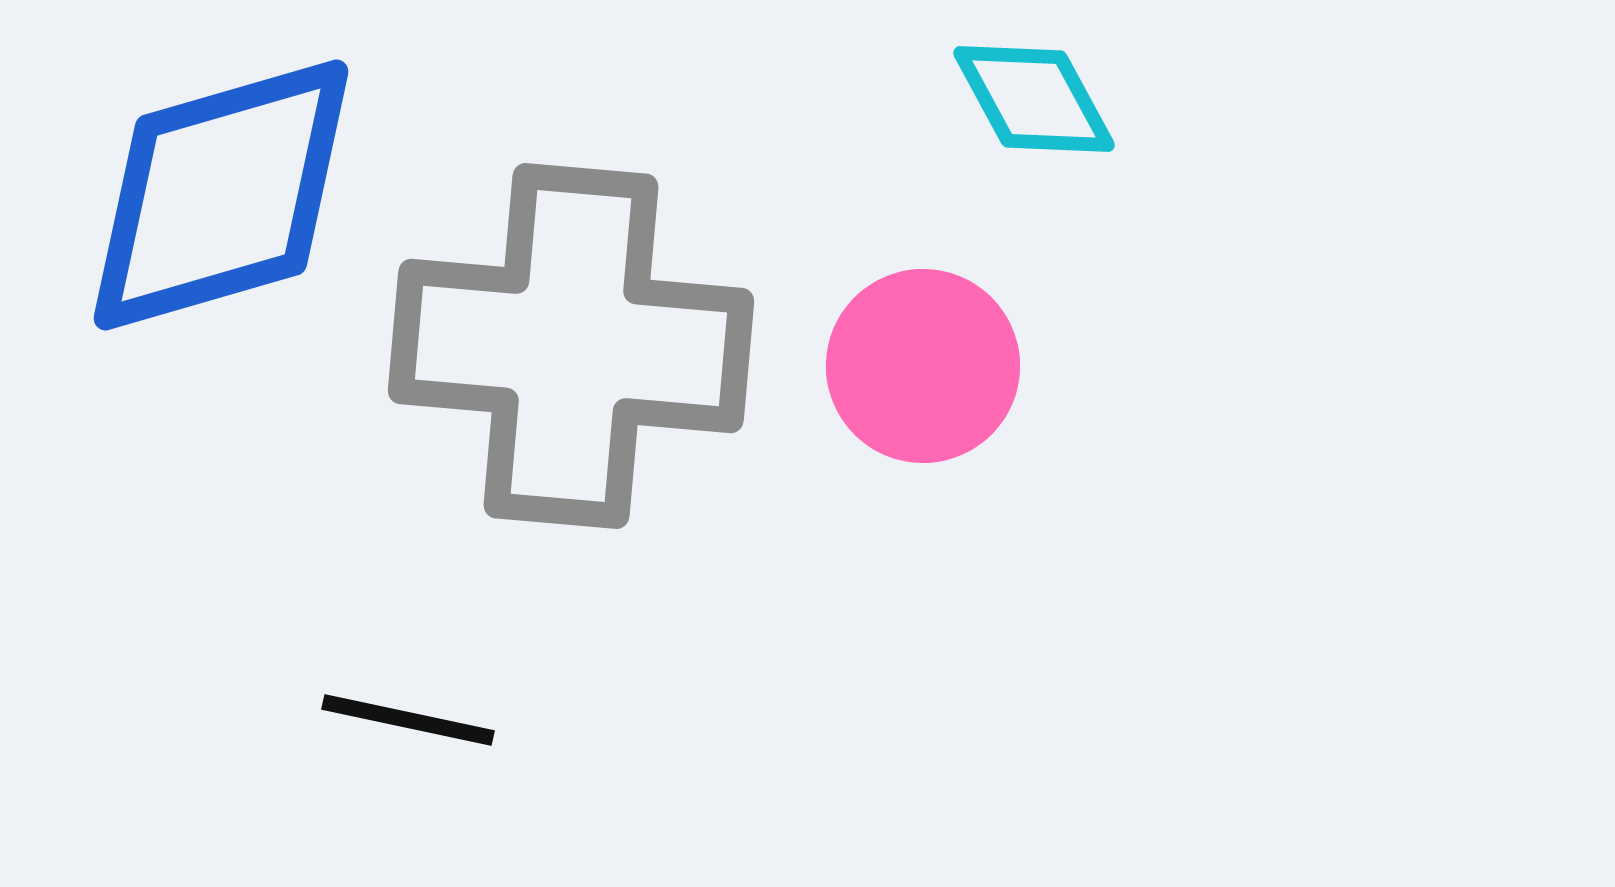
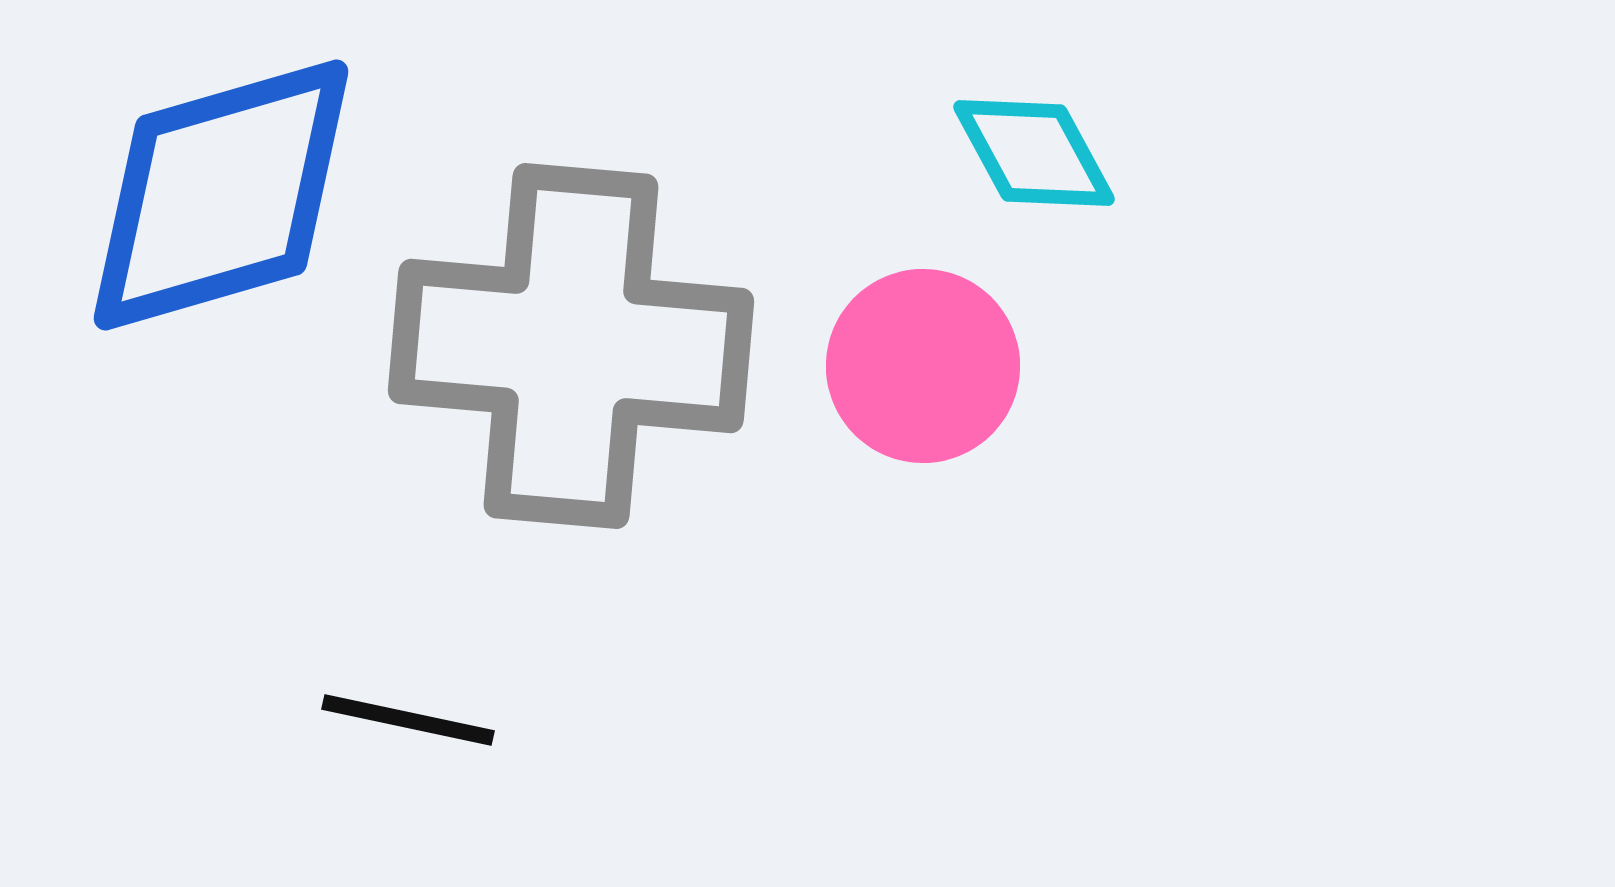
cyan diamond: moved 54 px down
